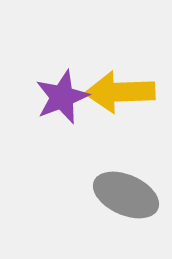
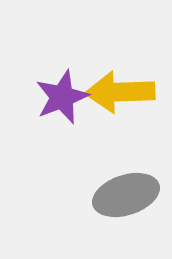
gray ellipse: rotated 42 degrees counterclockwise
